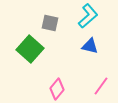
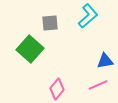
gray square: rotated 18 degrees counterclockwise
blue triangle: moved 15 px right, 15 px down; rotated 24 degrees counterclockwise
pink line: moved 3 px left, 1 px up; rotated 30 degrees clockwise
